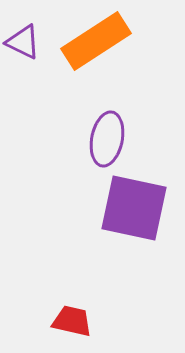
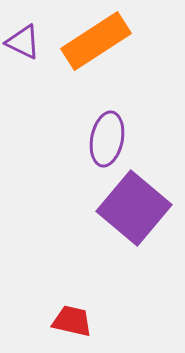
purple square: rotated 28 degrees clockwise
